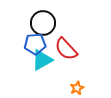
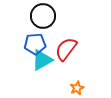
black circle: moved 7 px up
red semicircle: rotated 80 degrees clockwise
